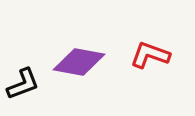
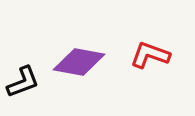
black L-shape: moved 2 px up
